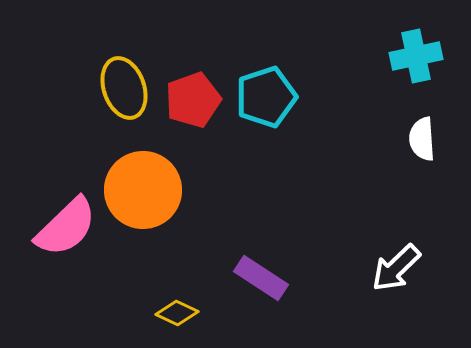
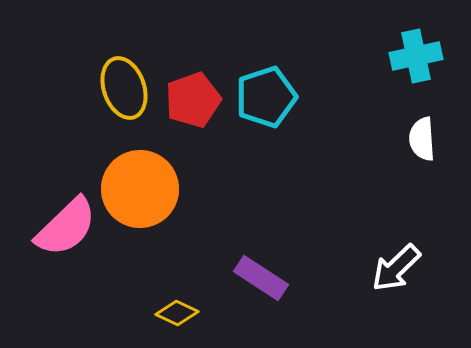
orange circle: moved 3 px left, 1 px up
